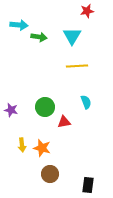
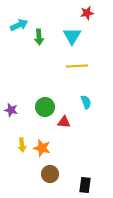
red star: moved 2 px down
cyan arrow: rotated 30 degrees counterclockwise
green arrow: rotated 77 degrees clockwise
red triangle: rotated 16 degrees clockwise
black rectangle: moved 3 px left
